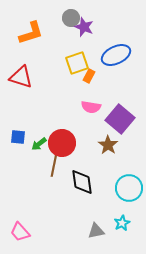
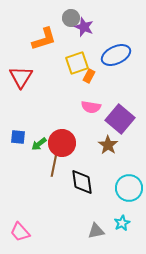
orange L-shape: moved 13 px right, 6 px down
red triangle: rotated 45 degrees clockwise
